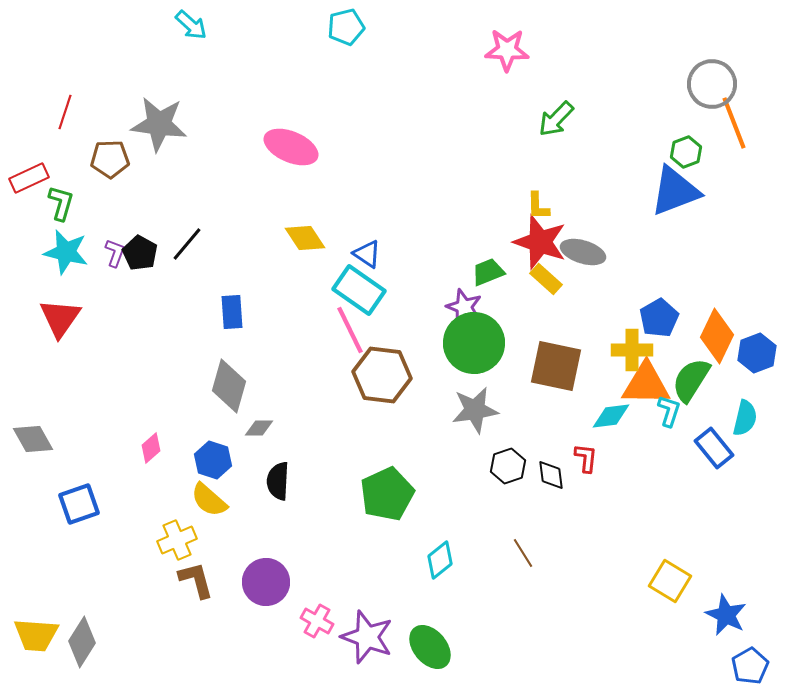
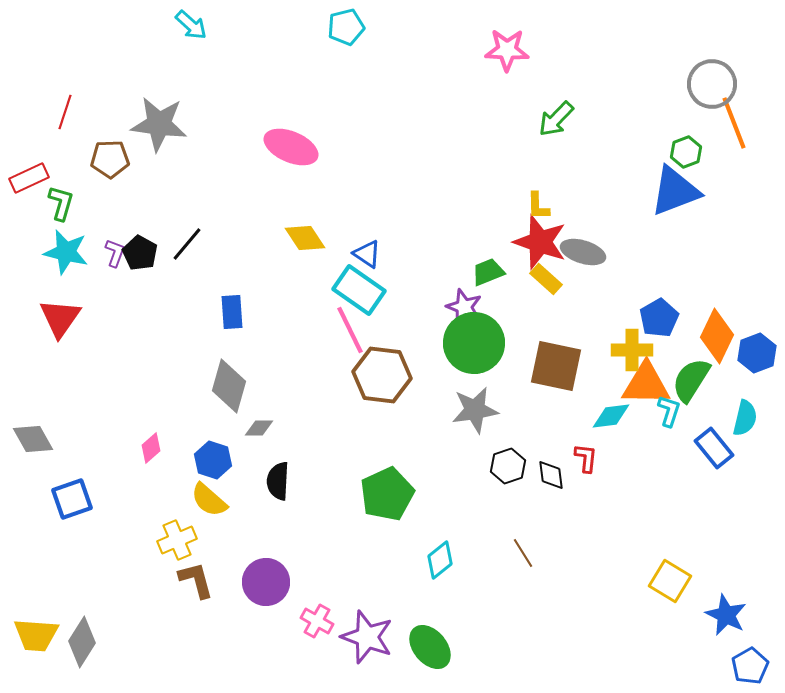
blue square at (79, 504): moved 7 px left, 5 px up
